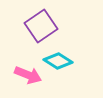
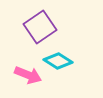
purple square: moved 1 px left, 1 px down
